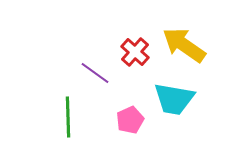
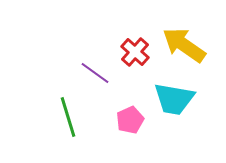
green line: rotated 15 degrees counterclockwise
